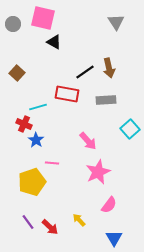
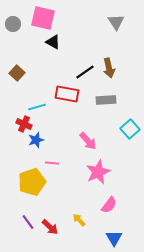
black triangle: moved 1 px left
cyan line: moved 1 px left
blue star: rotated 21 degrees clockwise
